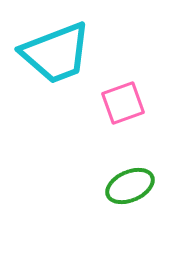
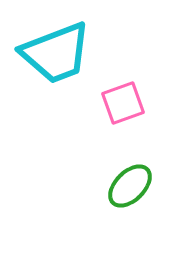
green ellipse: rotated 21 degrees counterclockwise
